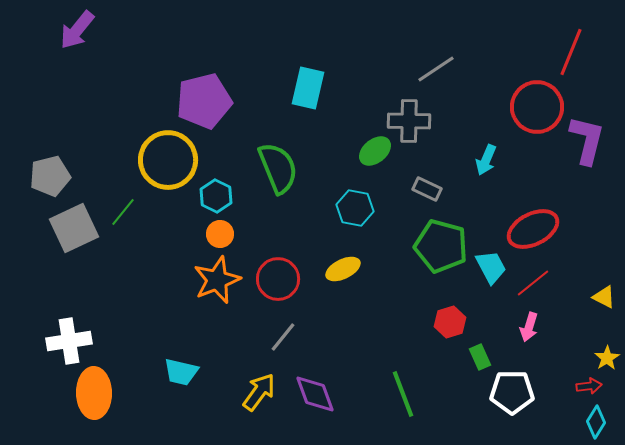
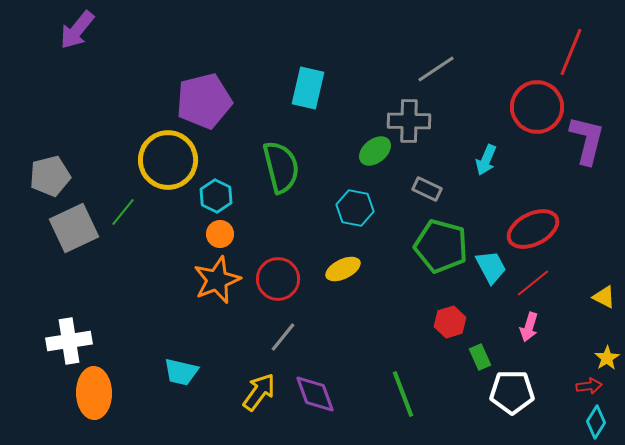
green semicircle at (278, 168): moved 3 px right, 1 px up; rotated 8 degrees clockwise
